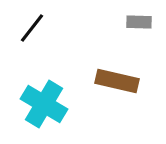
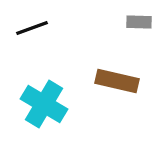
black line: rotated 32 degrees clockwise
